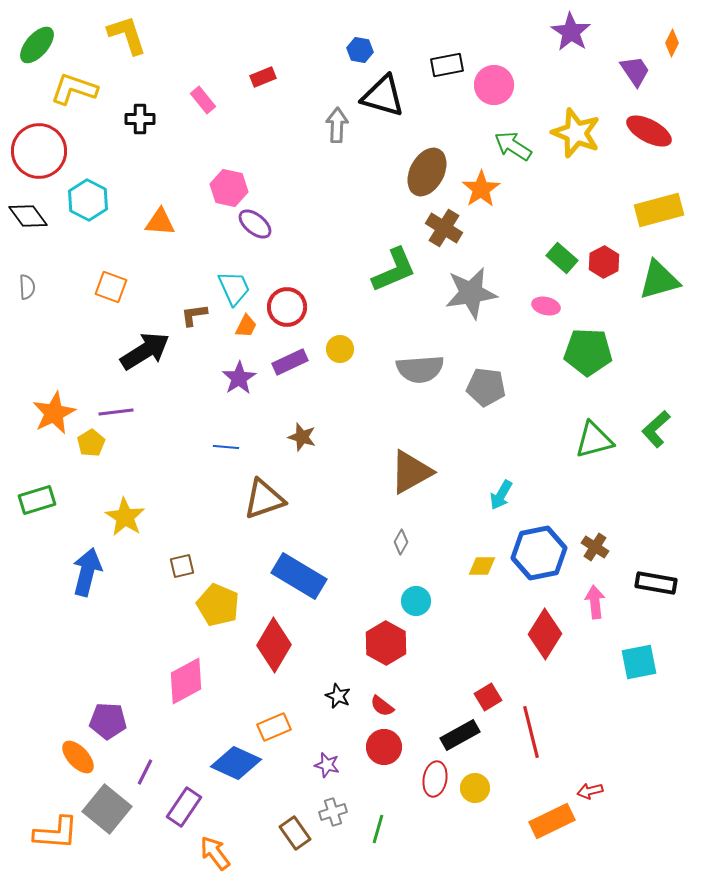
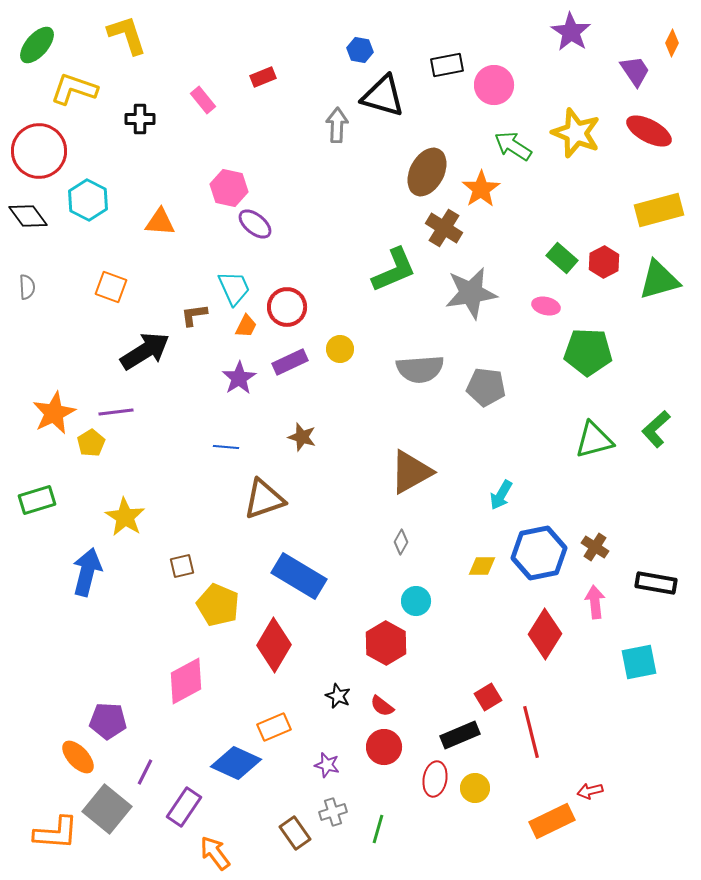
black rectangle at (460, 735): rotated 6 degrees clockwise
